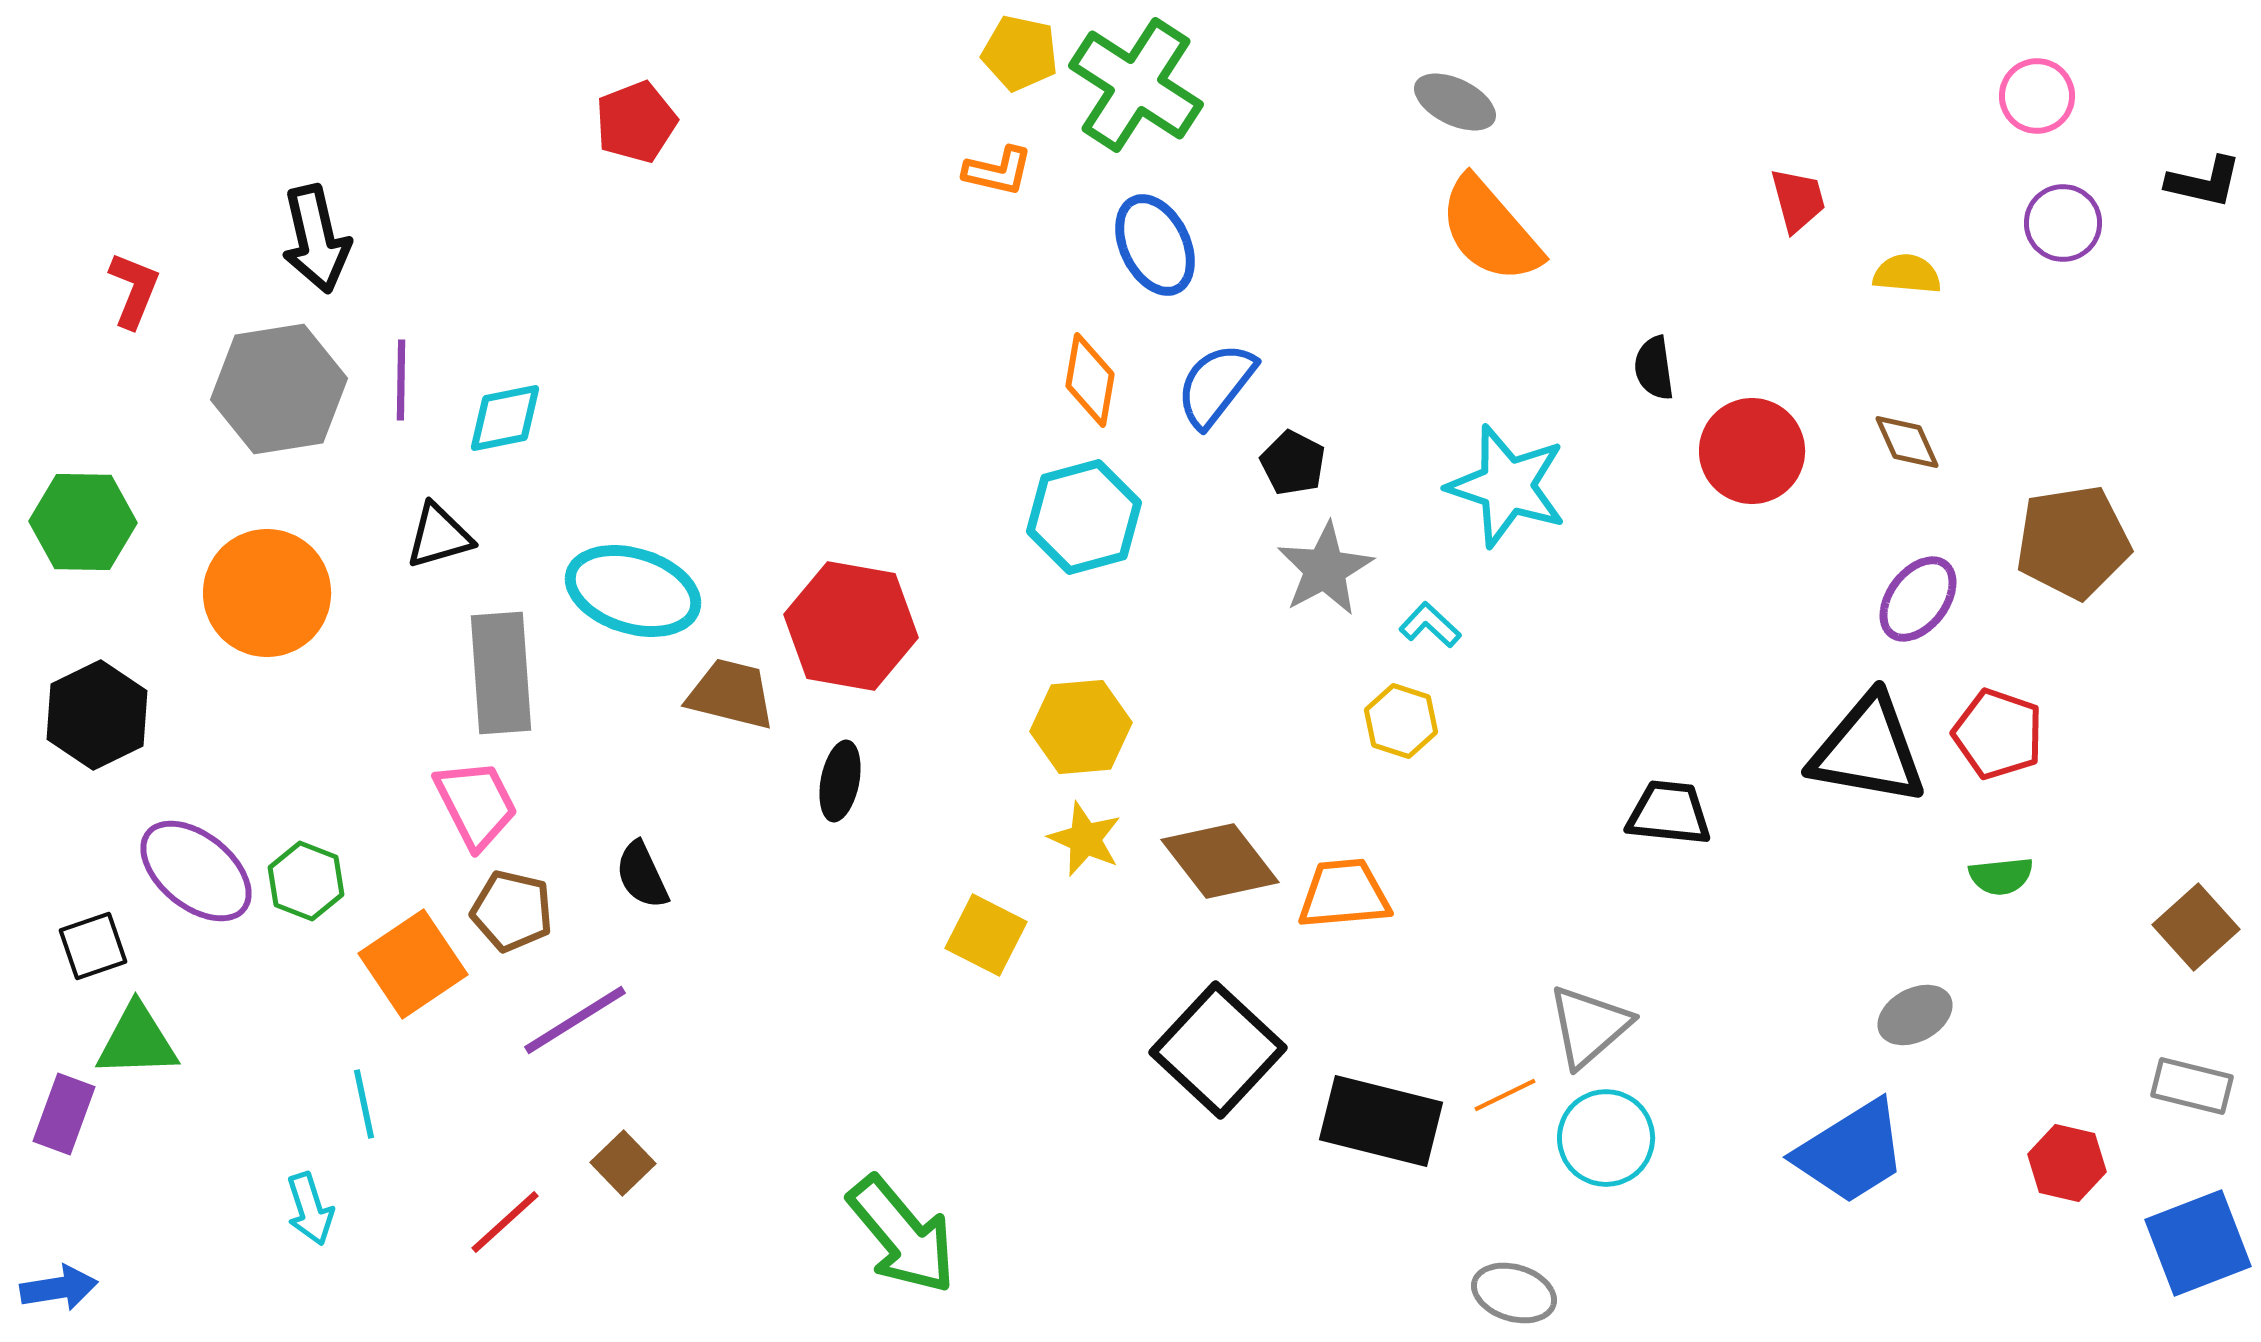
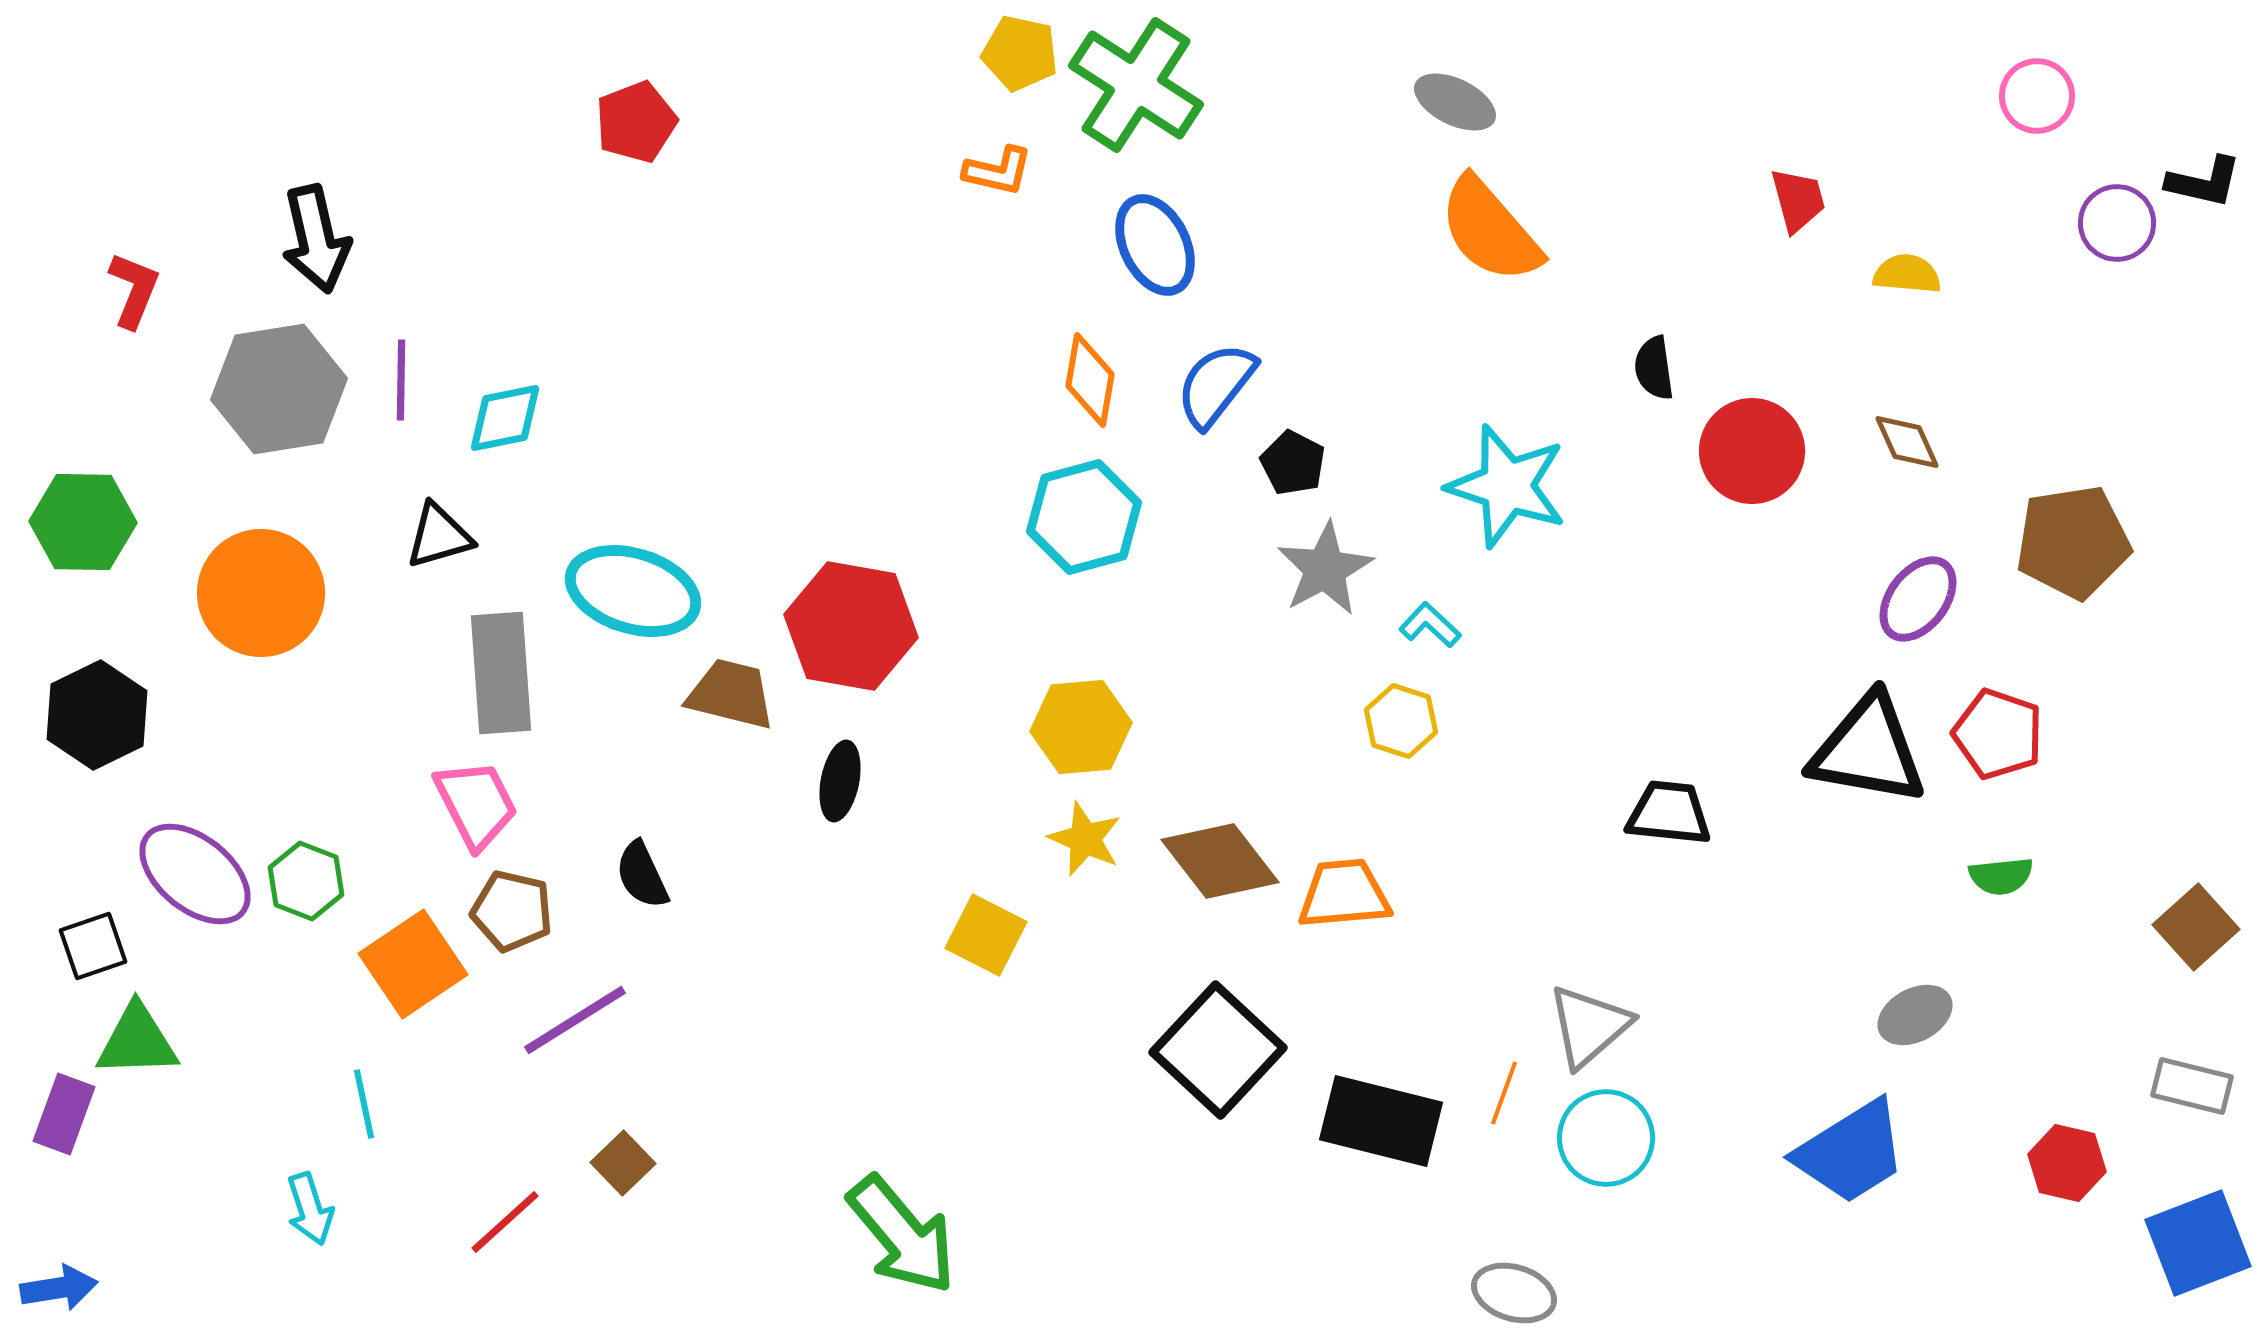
purple circle at (2063, 223): moved 54 px right
orange circle at (267, 593): moved 6 px left
purple ellipse at (196, 871): moved 1 px left, 3 px down
orange line at (1505, 1095): moved 1 px left, 2 px up; rotated 44 degrees counterclockwise
